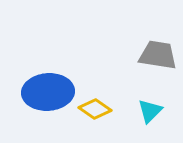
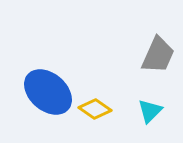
gray trapezoid: rotated 105 degrees clockwise
blue ellipse: rotated 45 degrees clockwise
